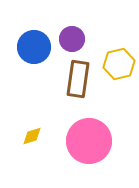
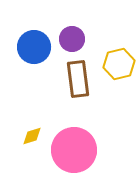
brown rectangle: rotated 15 degrees counterclockwise
pink circle: moved 15 px left, 9 px down
